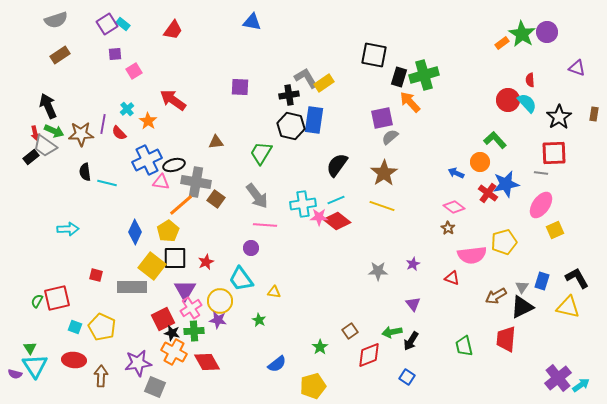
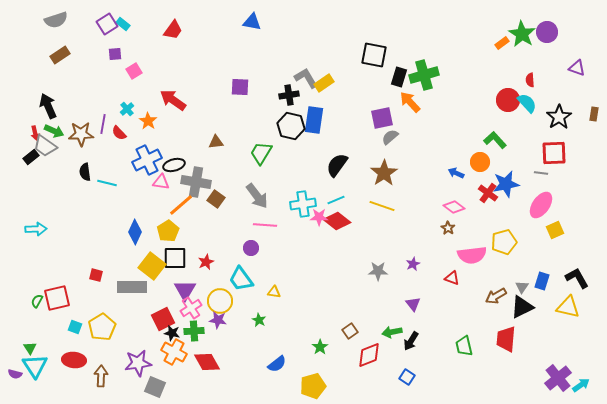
cyan arrow at (68, 229): moved 32 px left
yellow pentagon at (102, 327): rotated 16 degrees clockwise
